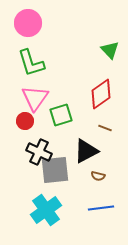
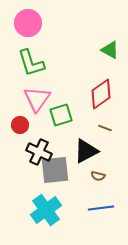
green triangle: rotated 18 degrees counterclockwise
pink triangle: moved 2 px right, 1 px down
red circle: moved 5 px left, 4 px down
